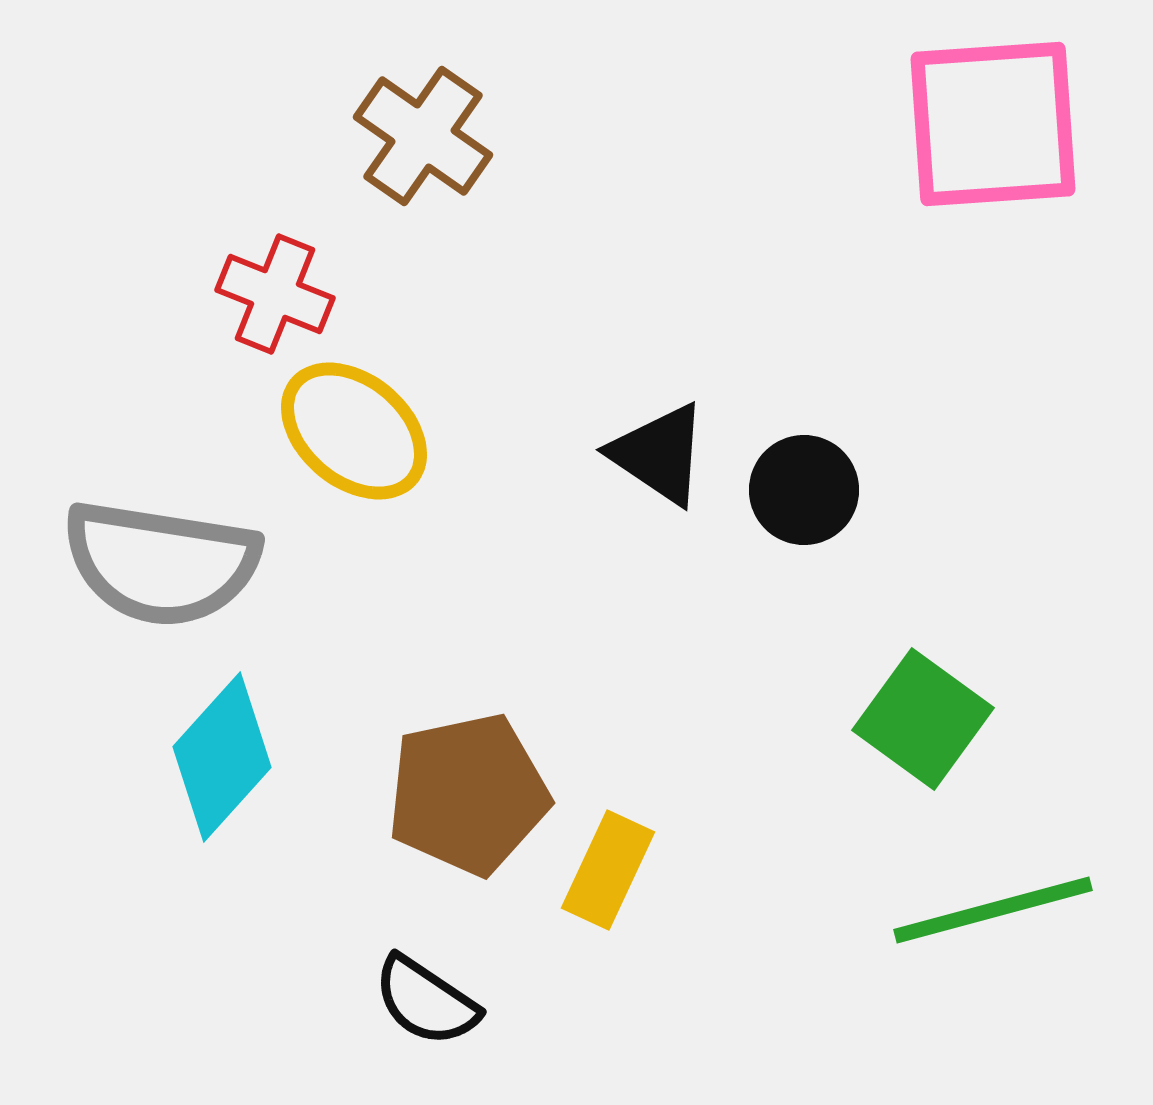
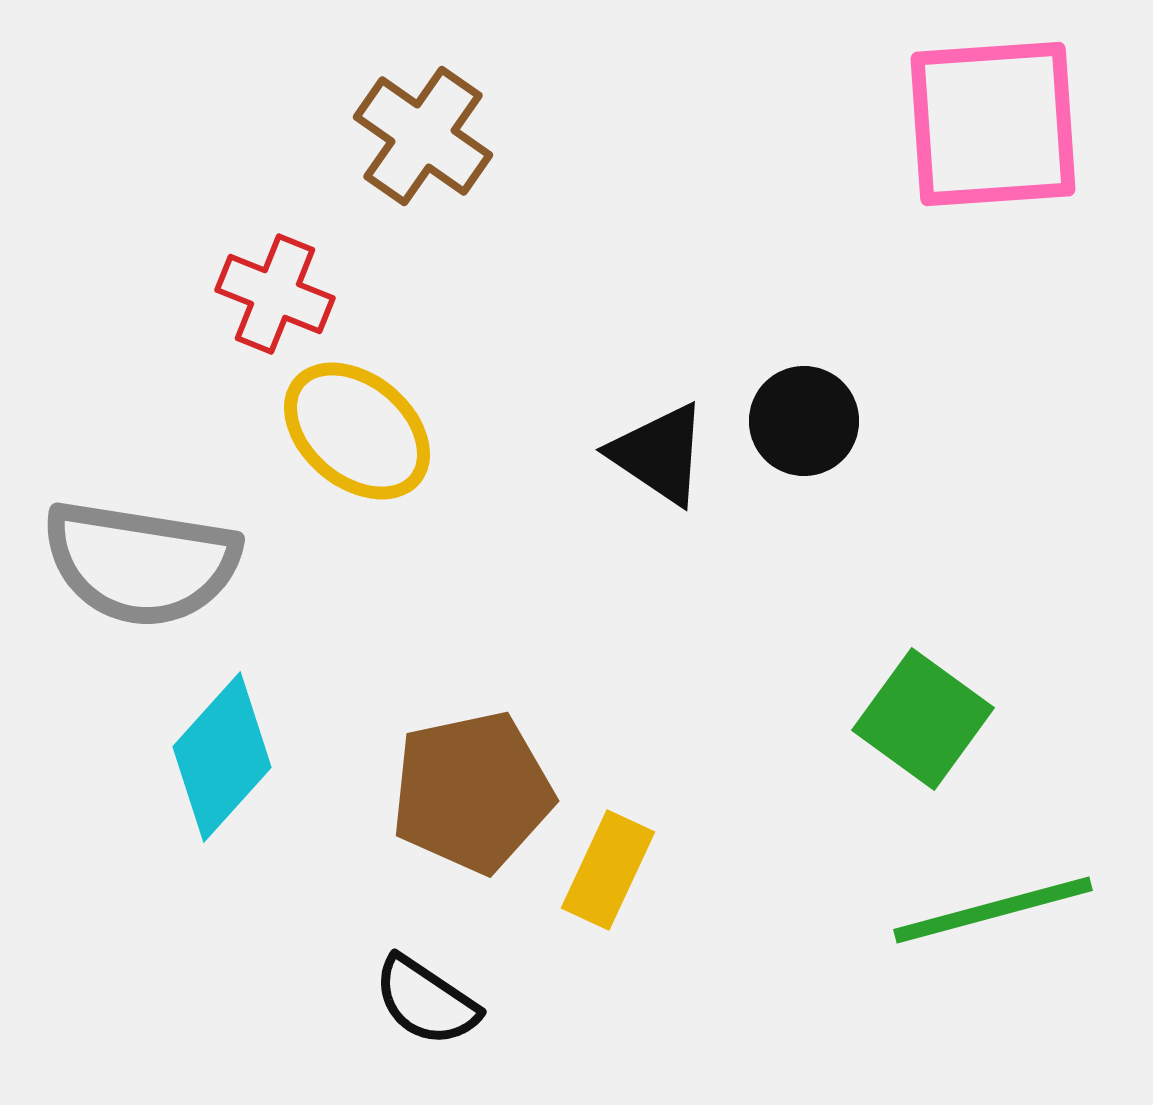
yellow ellipse: moved 3 px right
black circle: moved 69 px up
gray semicircle: moved 20 px left
brown pentagon: moved 4 px right, 2 px up
